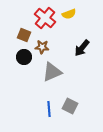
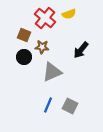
black arrow: moved 1 px left, 2 px down
blue line: moved 1 px left, 4 px up; rotated 28 degrees clockwise
